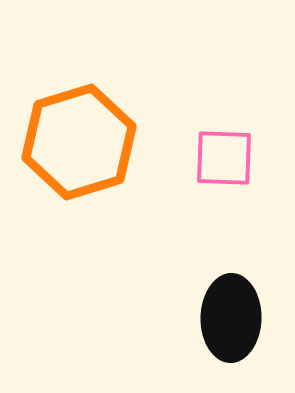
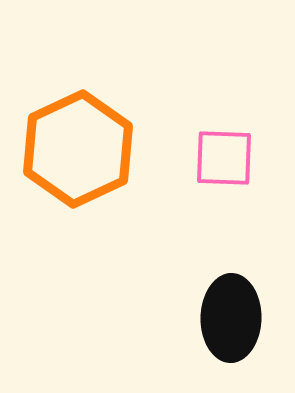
orange hexagon: moved 1 px left, 7 px down; rotated 8 degrees counterclockwise
